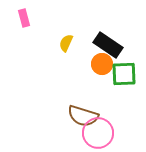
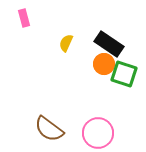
black rectangle: moved 1 px right, 1 px up
orange circle: moved 2 px right
green square: rotated 20 degrees clockwise
brown semicircle: moved 34 px left, 13 px down; rotated 20 degrees clockwise
